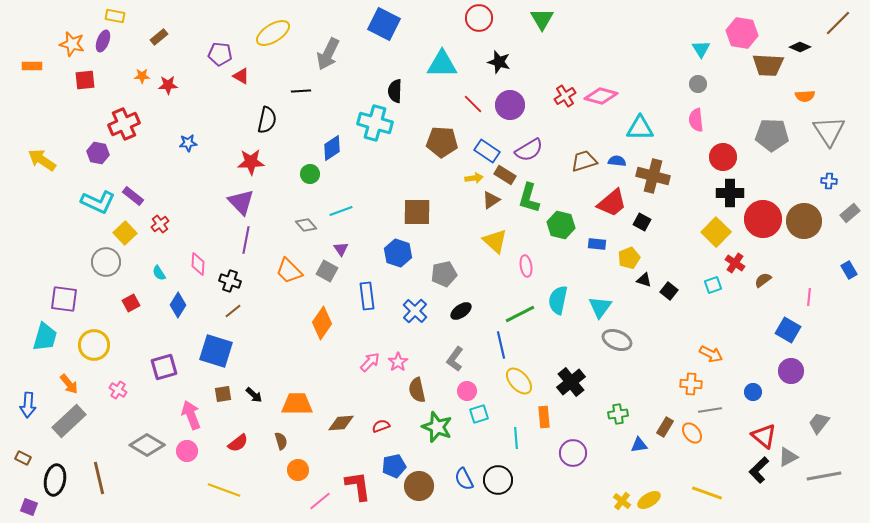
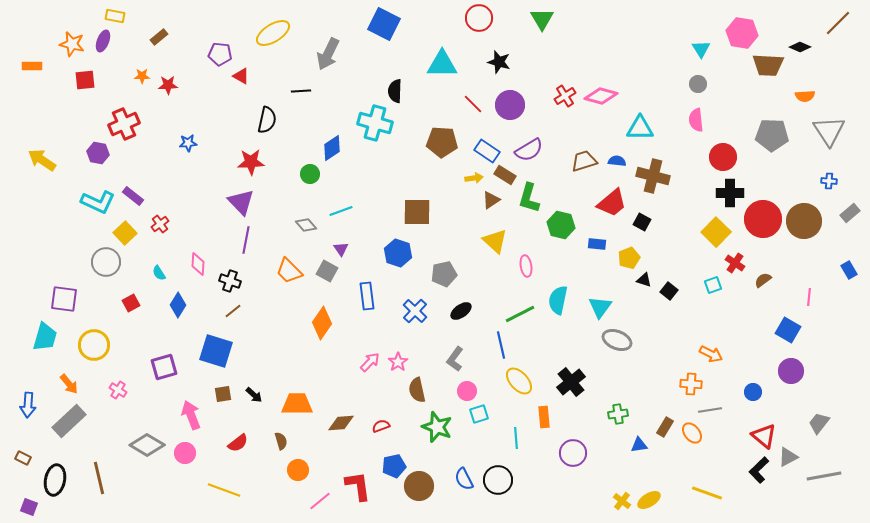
pink circle at (187, 451): moved 2 px left, 2 px down
